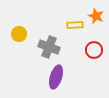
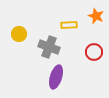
yellow rectangle: moved 6 px left
red circle: moved 2 px down
